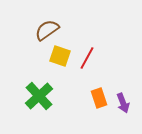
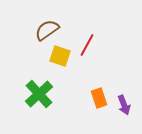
red line: moved 13 px up
green cross: moved 2 px up
purple arrow: moved 1 px right, 2 px down
